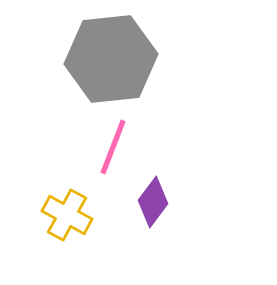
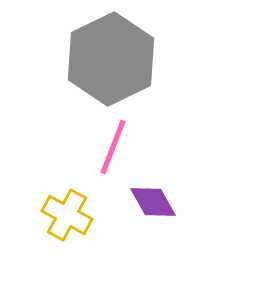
gray hexagon: rotated 20 degrees counterclockwise
purple diamond: rotated 66 degrees counterclockwise
